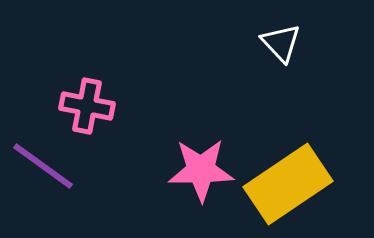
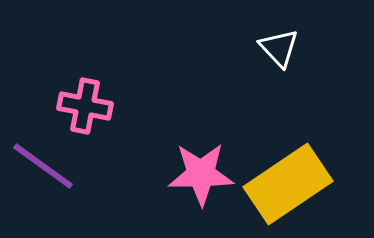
white triangle: moved 2 px left, 5 px down
pink cross: moved 2 px left
pink star: moved 4 px down
